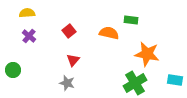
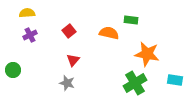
purple cross: moved 1 px right, 1 px up; rotated 24 degrees clockwise
